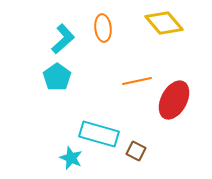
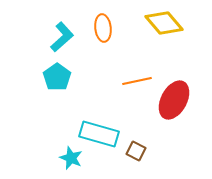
cyan L-shape: moved 1 px left, 2 px up
